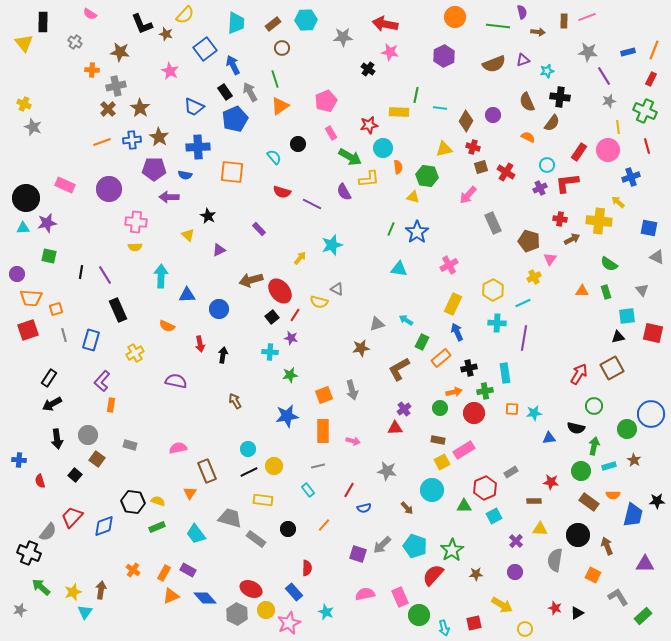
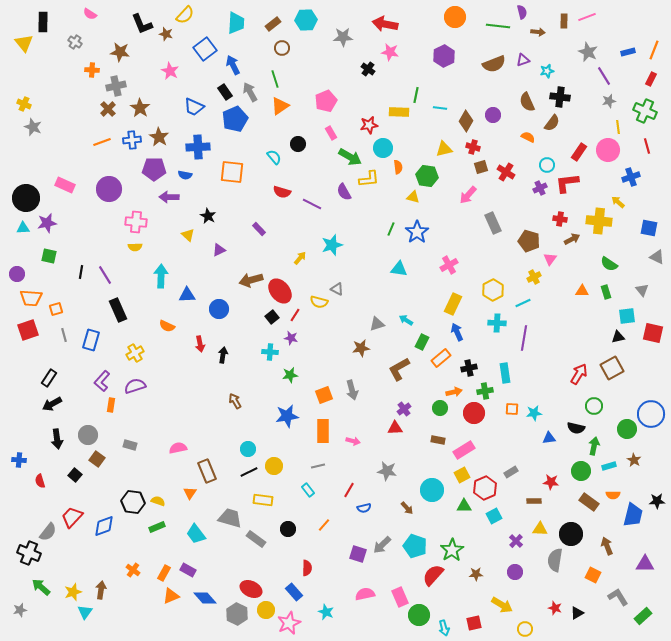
gray star at (588, 52): rotated 18 degrees clockwise
purple semicircle at (176, 381): moved 41 px left, 5 px down; rotated 30 degrees counterclockwise
yellow square at (442, 462): moved 20 px right, 13 px down
black circle at (578, 535): moved 7 px left, 1 px up
